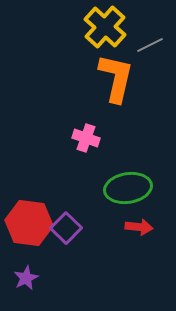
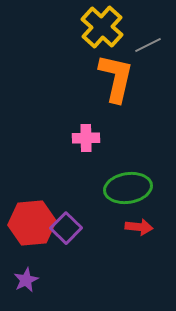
yellow cross: moved 3 px left
gray line: moved 2 px left
pink cross: rotated 20 degrees counterclockwise
red hexagon: moved 3 px right; rotated 12 degrees counterclockwise
purple star: moved 2 px down
